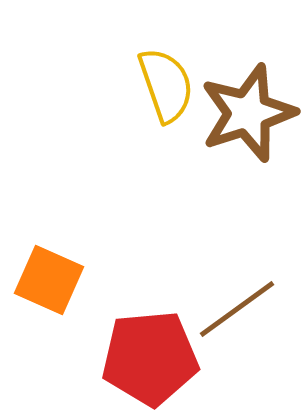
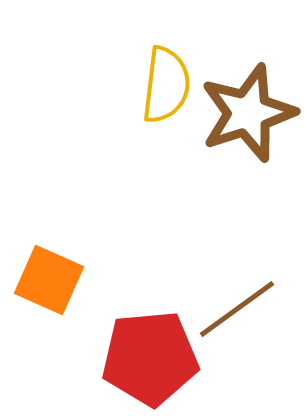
yellow semicircle: rotated 26 degrees clockwise
